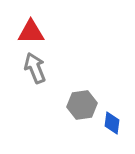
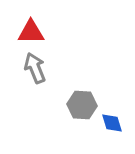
gray hexagon: rotated 12 degrees clockwise
blue diamond: rotated 25 degrees counterclockwise
